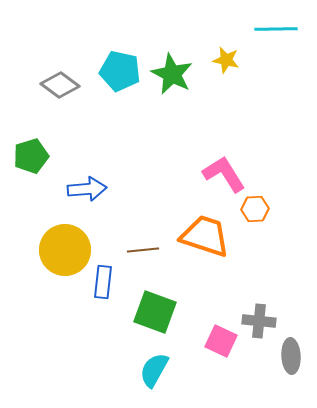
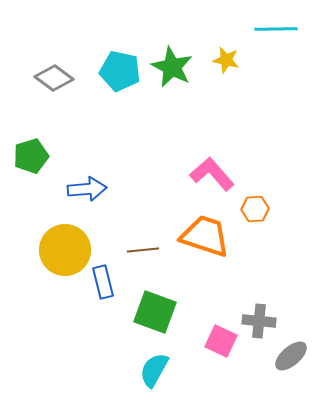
green star: moved 7 px up
gray diamond: moved 6 px left, 7 px up
pink L-shape: moved 12 px left; rotated 9 degrees counterclockwise
blue rectangle: rotated 20 degrees counterclockwise
gray ellipse: rotated 52 degrees clockwise
